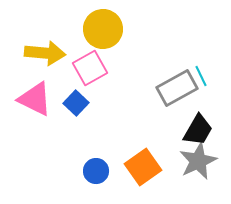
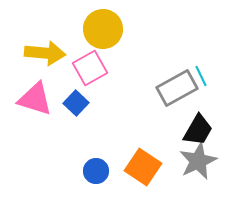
pink triangle: rotated 9 degrees counterclockwise
orange square: rotated 21 degrees counterclockwise
